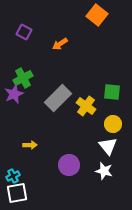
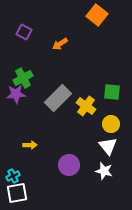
purple star: moved 2 px right; rotated 18 degrees clockwise
yellow circle: moved 2 px left
